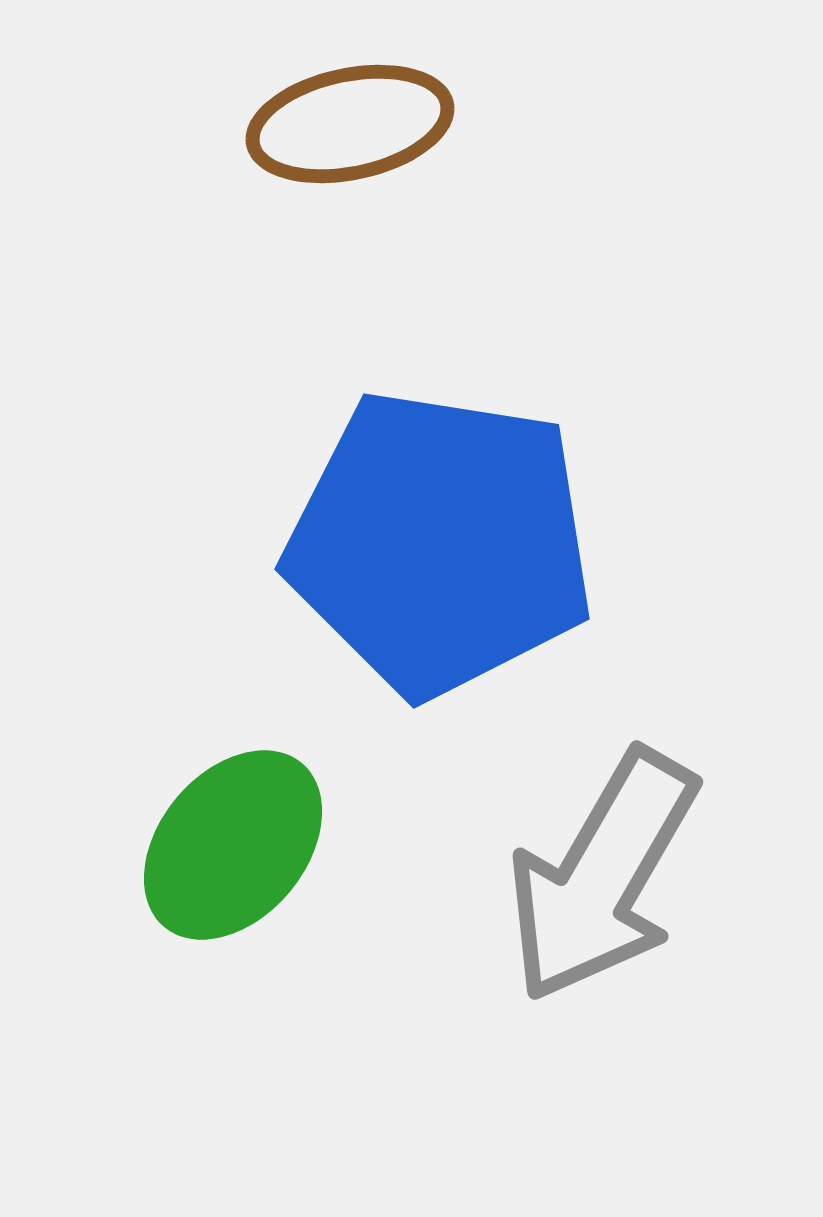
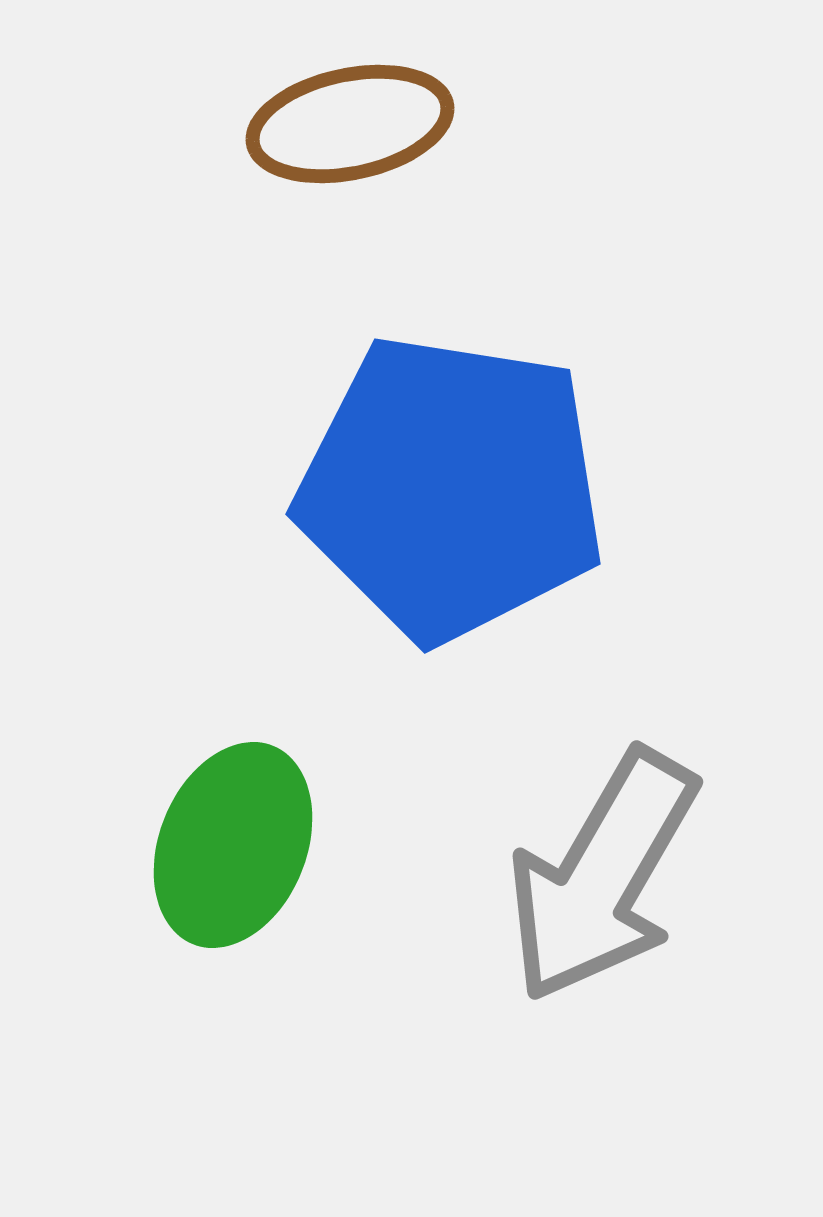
blue pentagon: moved 11 px right, 55 px up
green ellipse: rotated 18 degrees counterclockwise
